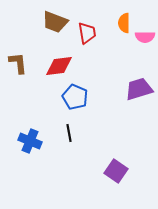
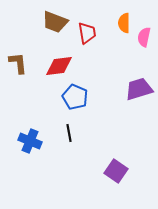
pink semicircle: moved 1 px left; rotated 102 degrees clockwise
